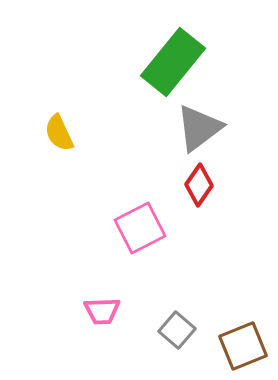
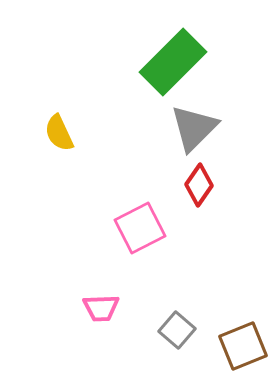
green rectangle: rotated 6 degrees clockwise
gray triangle: moved 5 px left; rotated 8 degrees counterclockwise
pink trapezoid: moved 1 px left, 3 px up
